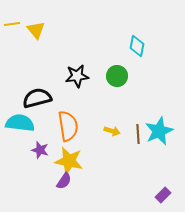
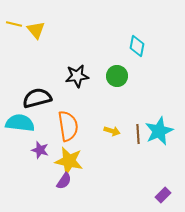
yellow line: moved 2 px right; rotated 21 degrees clockwise
